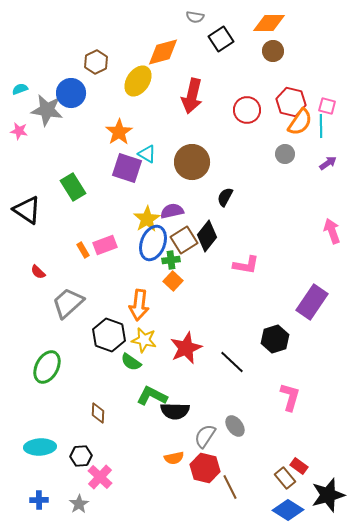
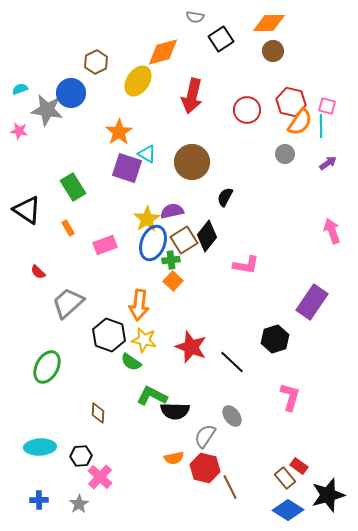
orange rectangle at (83, 250): moved 15 px left, 22 px up
red star at (186, 348): moved 5 px right, 1 px up; rotated 28 degrees counterclockwise
gray ellipse at (235, 426): moved 3 px left, 10 px up
